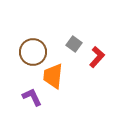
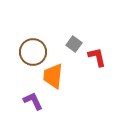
red L-shape: rotated 55 degrees counterclockwise
purple L-shape: moved 1 px right, 4 px down
